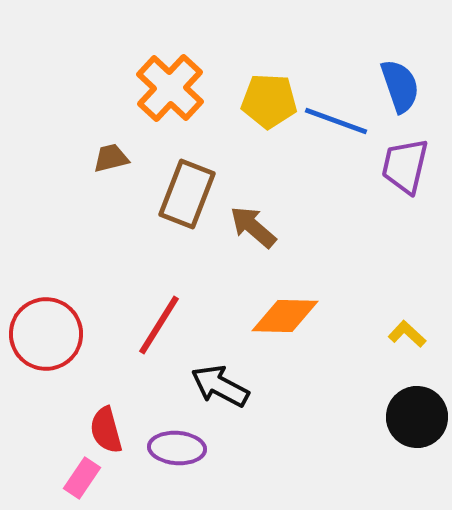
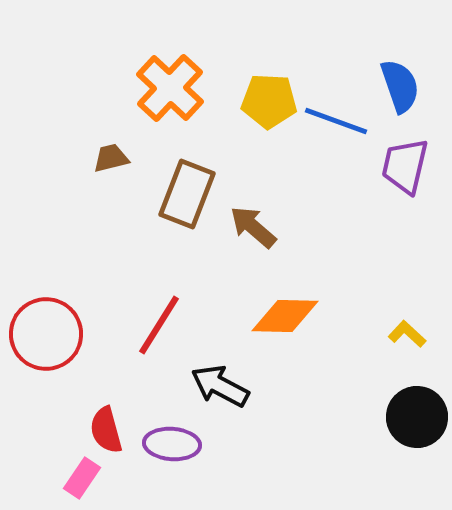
purple ellipse: moved 5 px left, 4 px up
